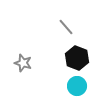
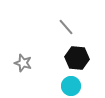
black hexagon: rotated 15 degrees counterclockwise
cyan circle: moved 6 px left
